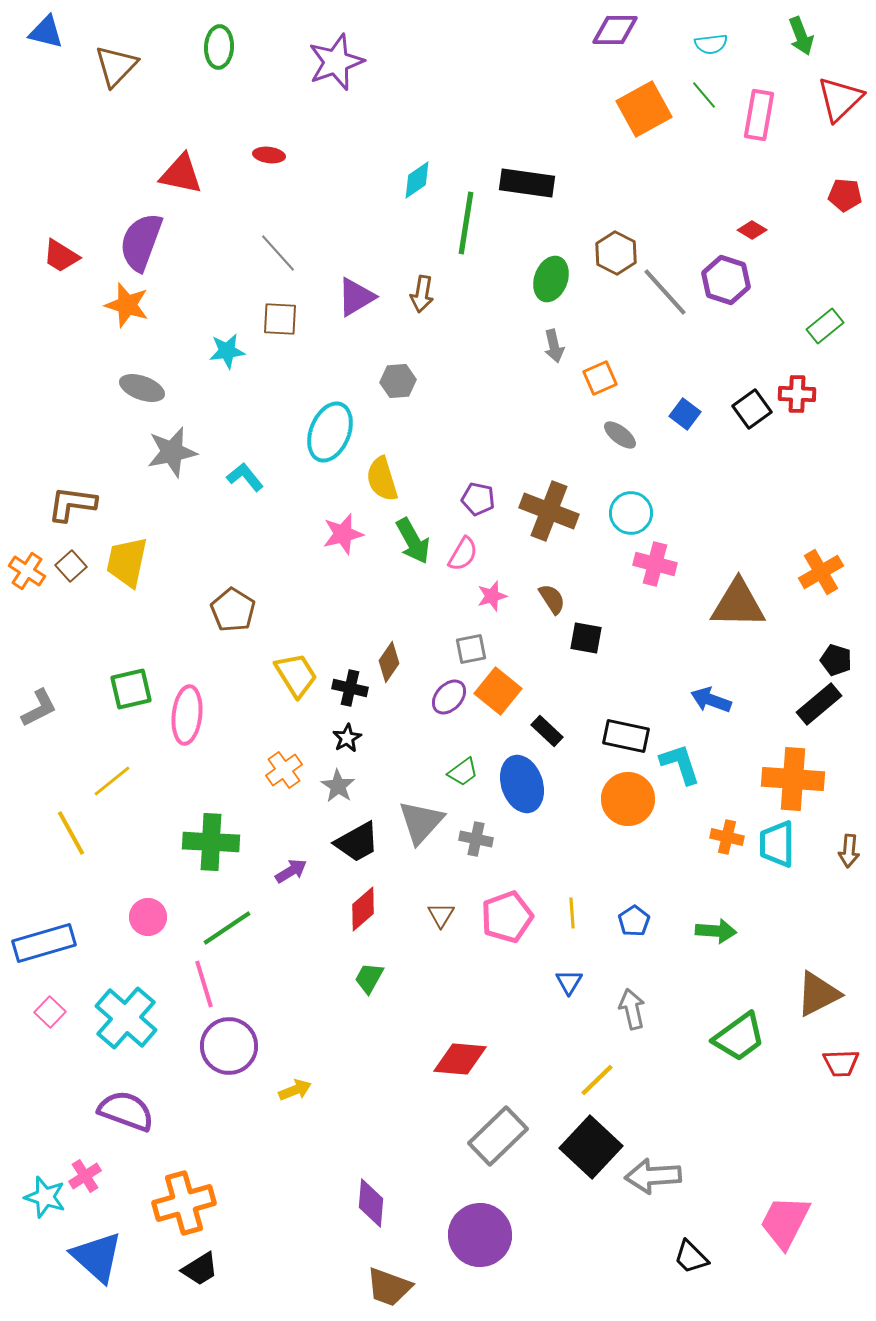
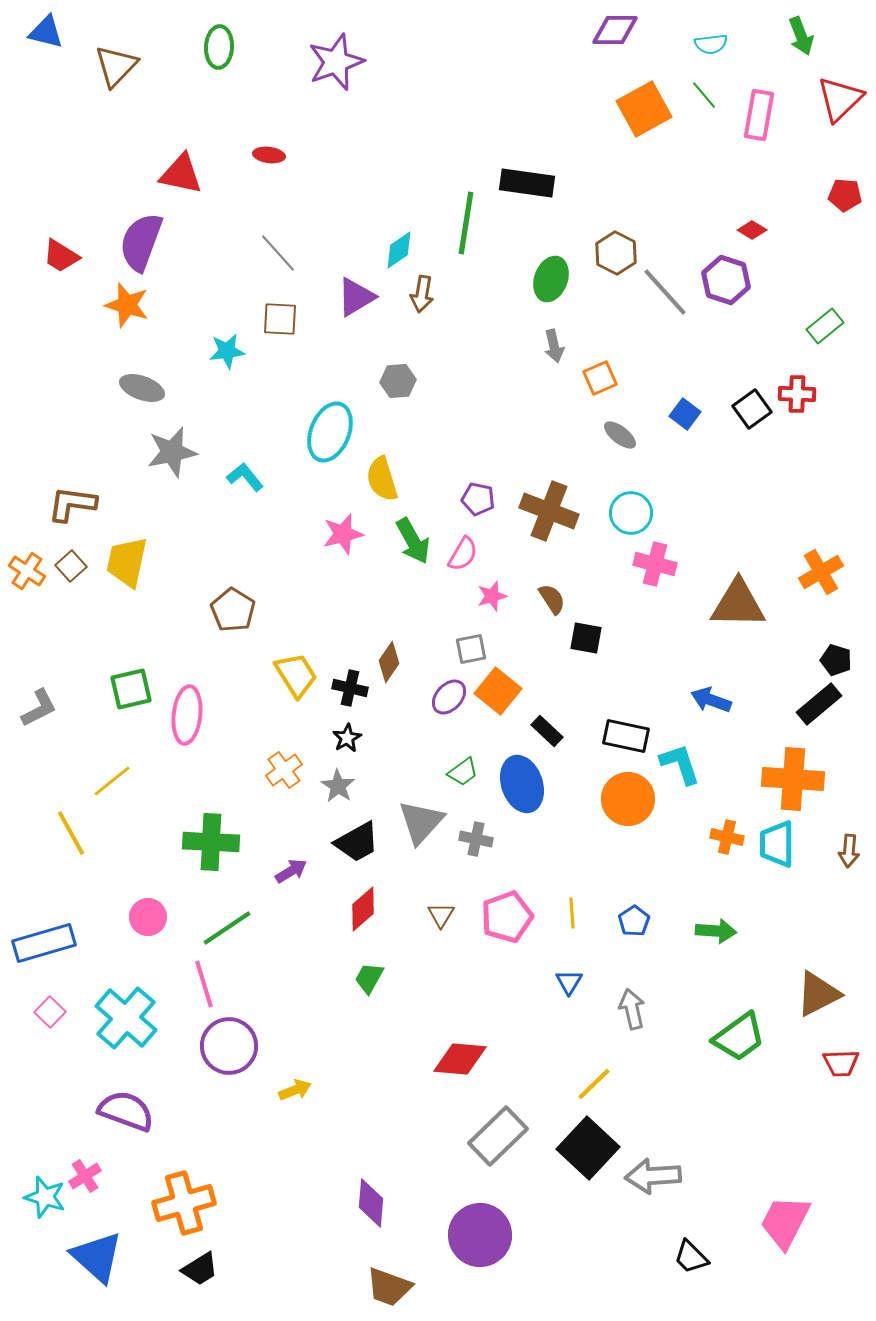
cyan diamond at (417, 180): moved 18 px left, 70 px down
yellow line at (597, 1080): moved 3 px left, 4 px down
black square at (591, 1147): moved 3 px left, 1 px down
